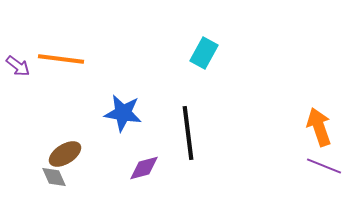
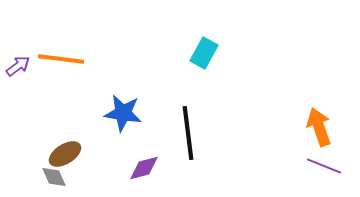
purple arrow: rotated 75 degrees counterclockwise
